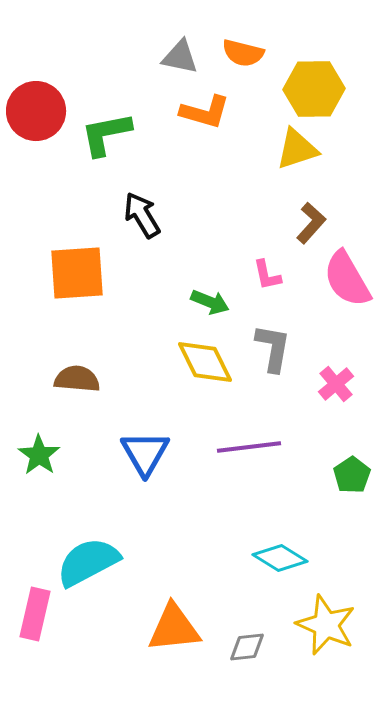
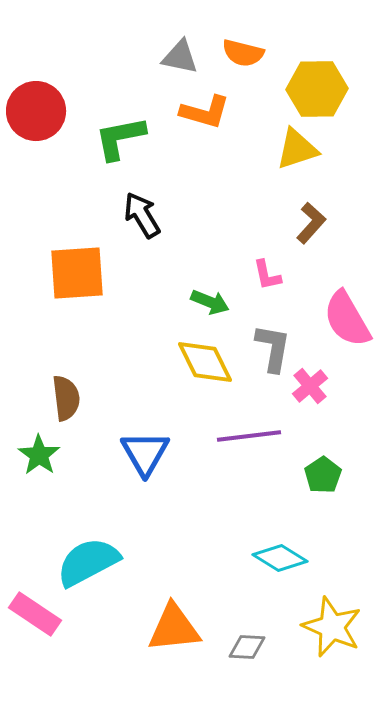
yellow hexagon: moved 3 px right
green L-shape: moved 14 px right, 4 px down
pink semicircle: moved 40 px down
brown semicircle: moved 11 px left, 19 px down; rotated 78 degrees clockwise
pink cross: moved 26 px left, 2 px down
purple line: moved 11 px up
green pentagon: moved 29 px left
pink rectangle: rotated 69 degrees counterclockwise
yellow star: moved 6 px right, 2 px down
gray diamond: rotated 9 degrees clockwise
